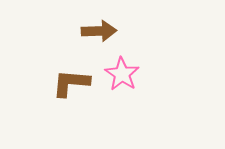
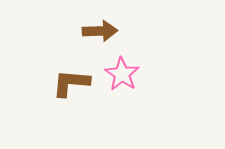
brown arrow: moved 1 px right
